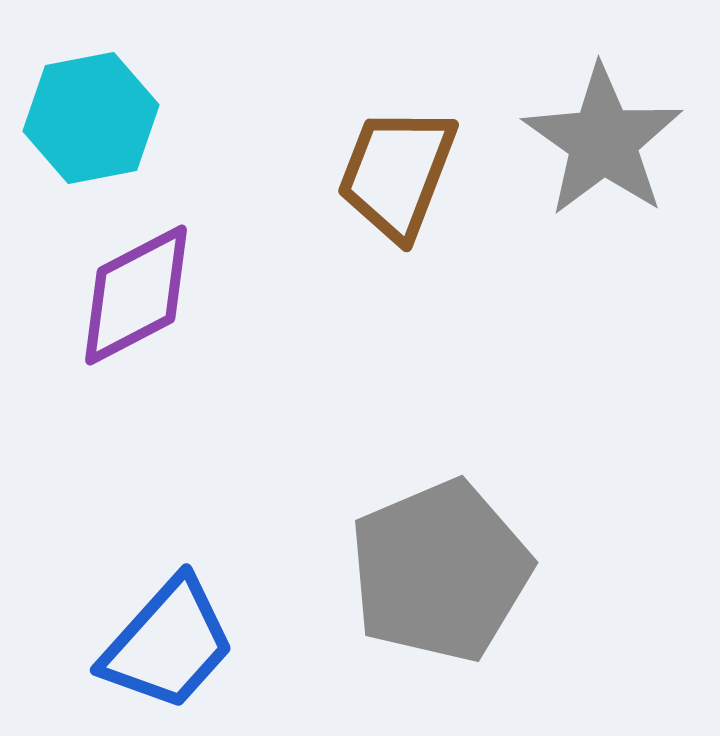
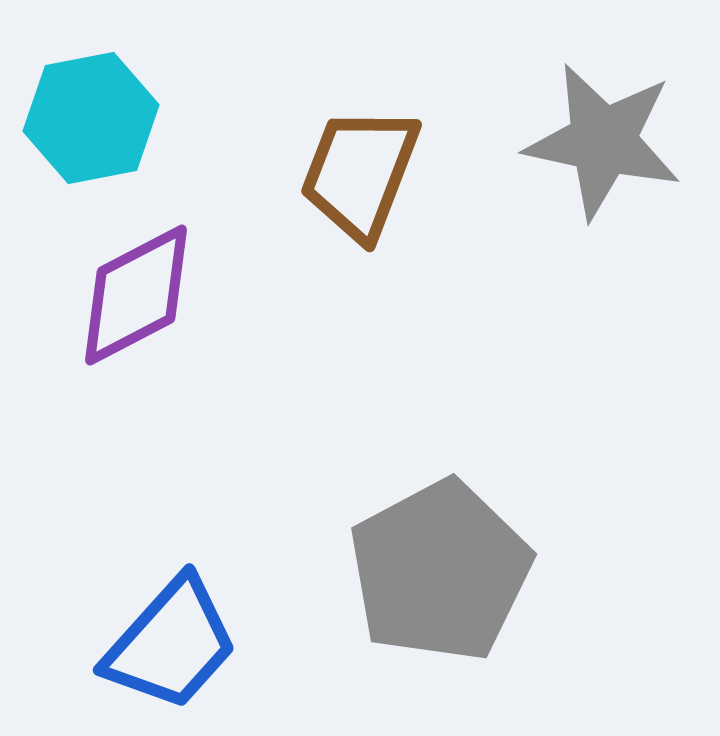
gray star: rotated 23 degrees counterclockwise
brown trapezoid: moved 37 px left
gray pentagon: rotated 5 degrees counterclockwise
blue trapezoid: moved 3 px right
